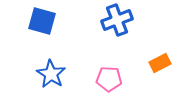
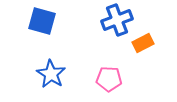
orange rectangle: moved 17 px left, 20 px up
